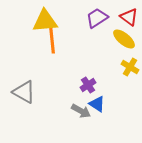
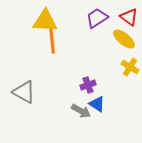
yellow triangle: rotated 8 degrees clockwise
purple cross: rotated 14 degrees clockwise
